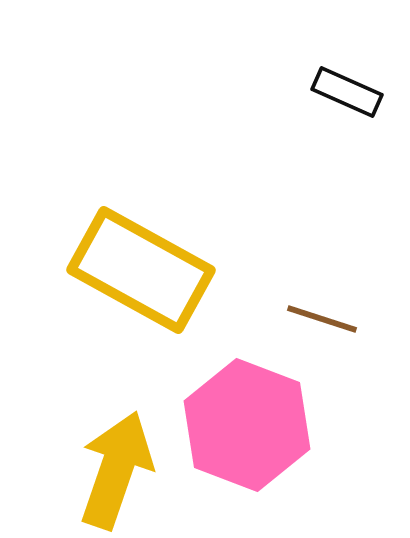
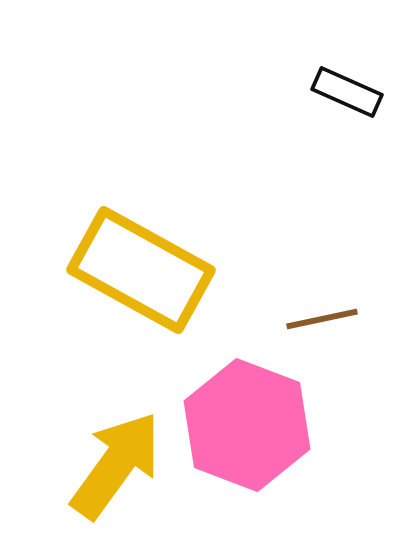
brown line: rotated 30 degrees counterclockwise
yellow arrow: moved 5 px up; rotated 17 degrees clockwise
